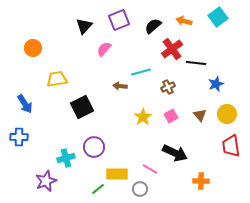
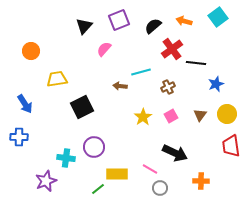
orange circle: moved 2 px left, 3 px down
brown triangle: rotated 16 degrees clockwise
cyan cross: rotated 24 degrees clockwise
gray circle: moved 20 px right, 1 px up
